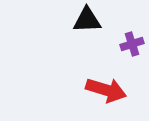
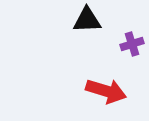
red arrow: moved 1 px down
